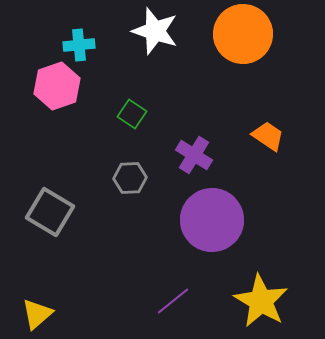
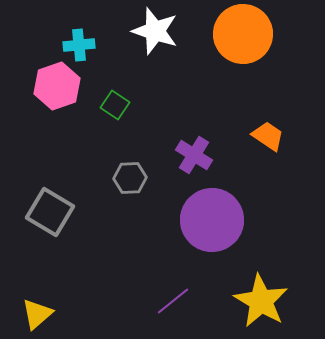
green square: moved 17 px left, 9 px up
